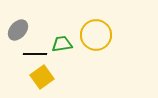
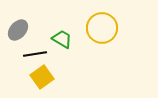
yellow circle: moved 6 px right, 7 px up
green trapezoid: moved 5 px up; rotated 40 degrees clockwise
black line: rotated 10 degrees counterclockwise
